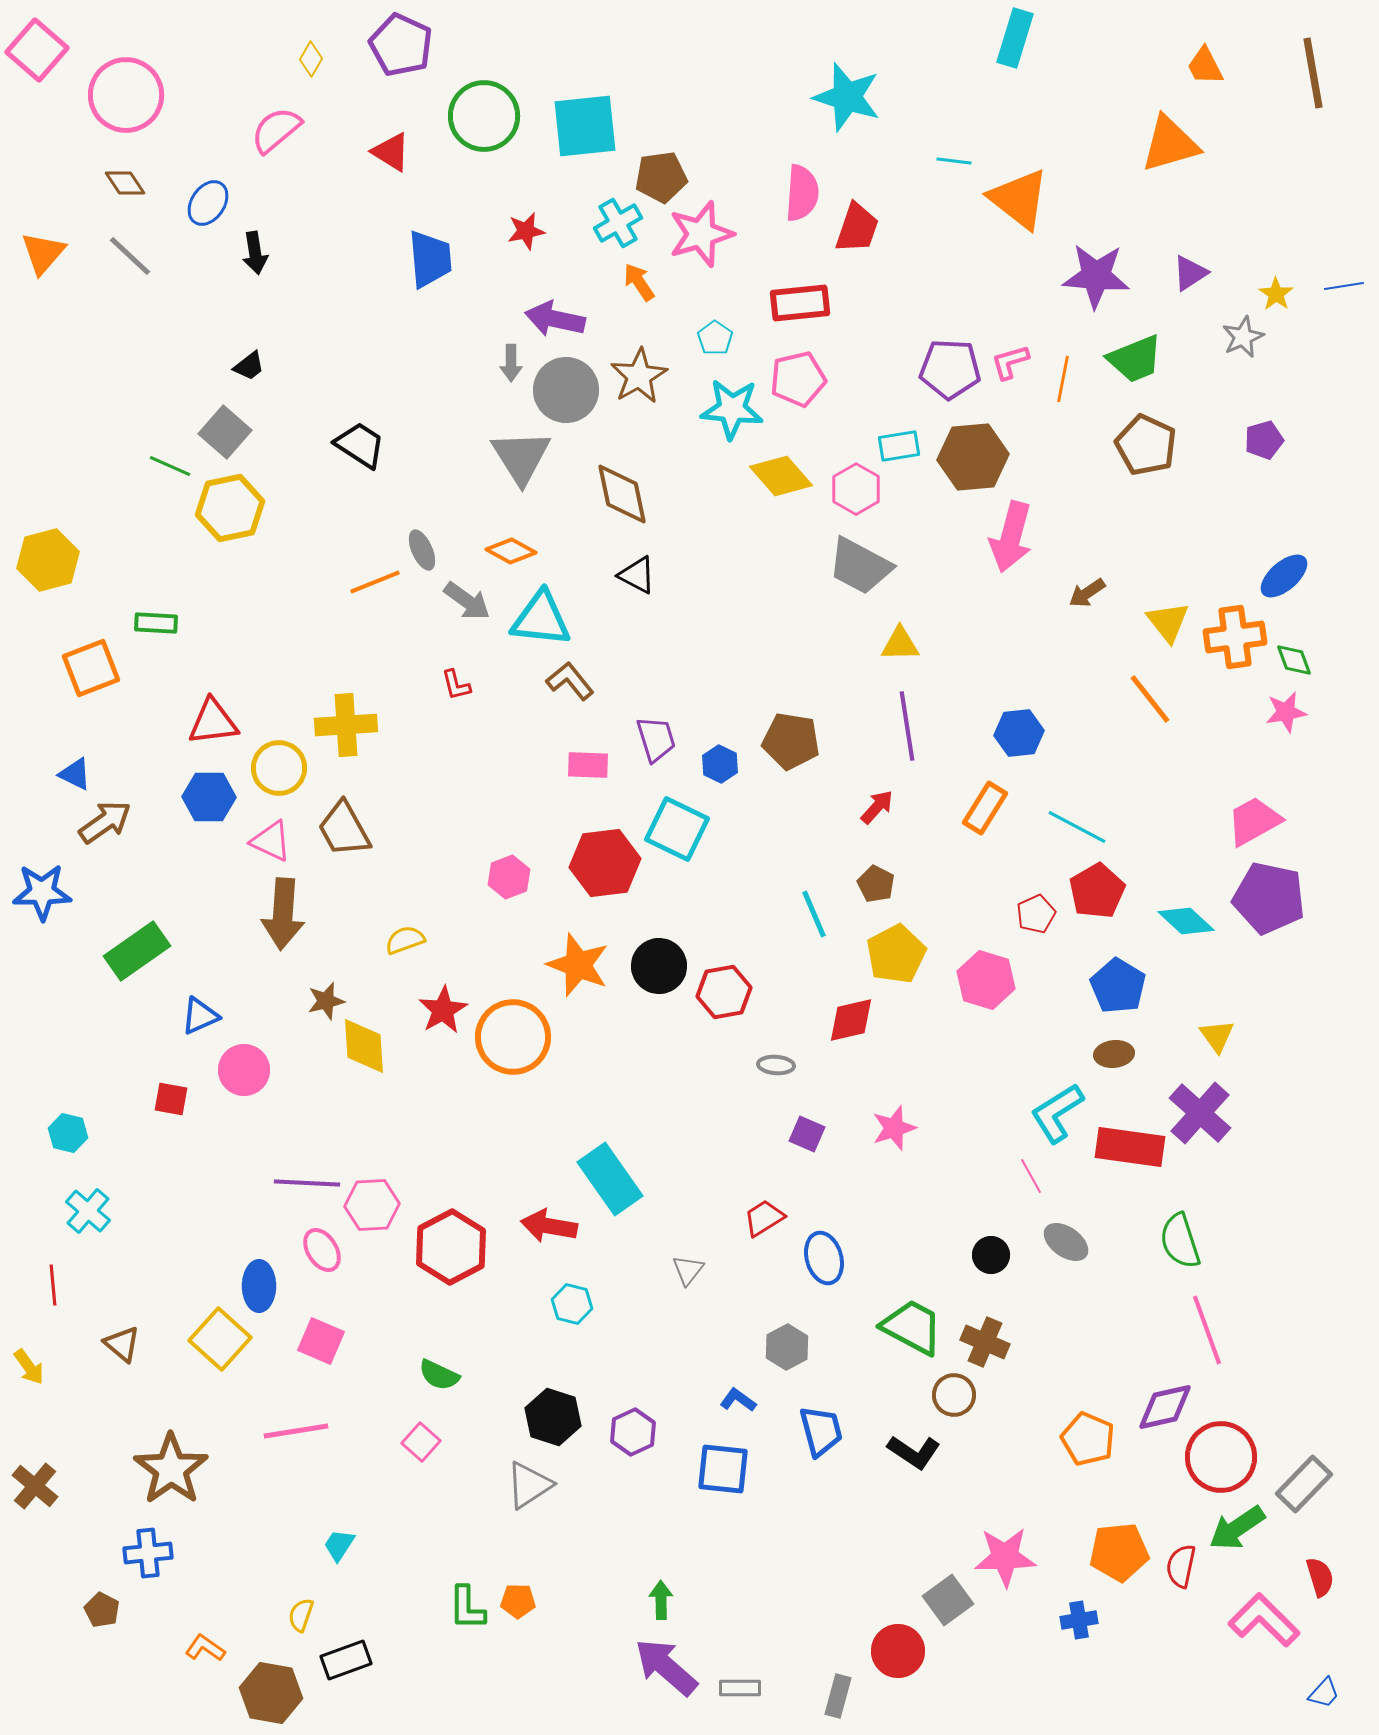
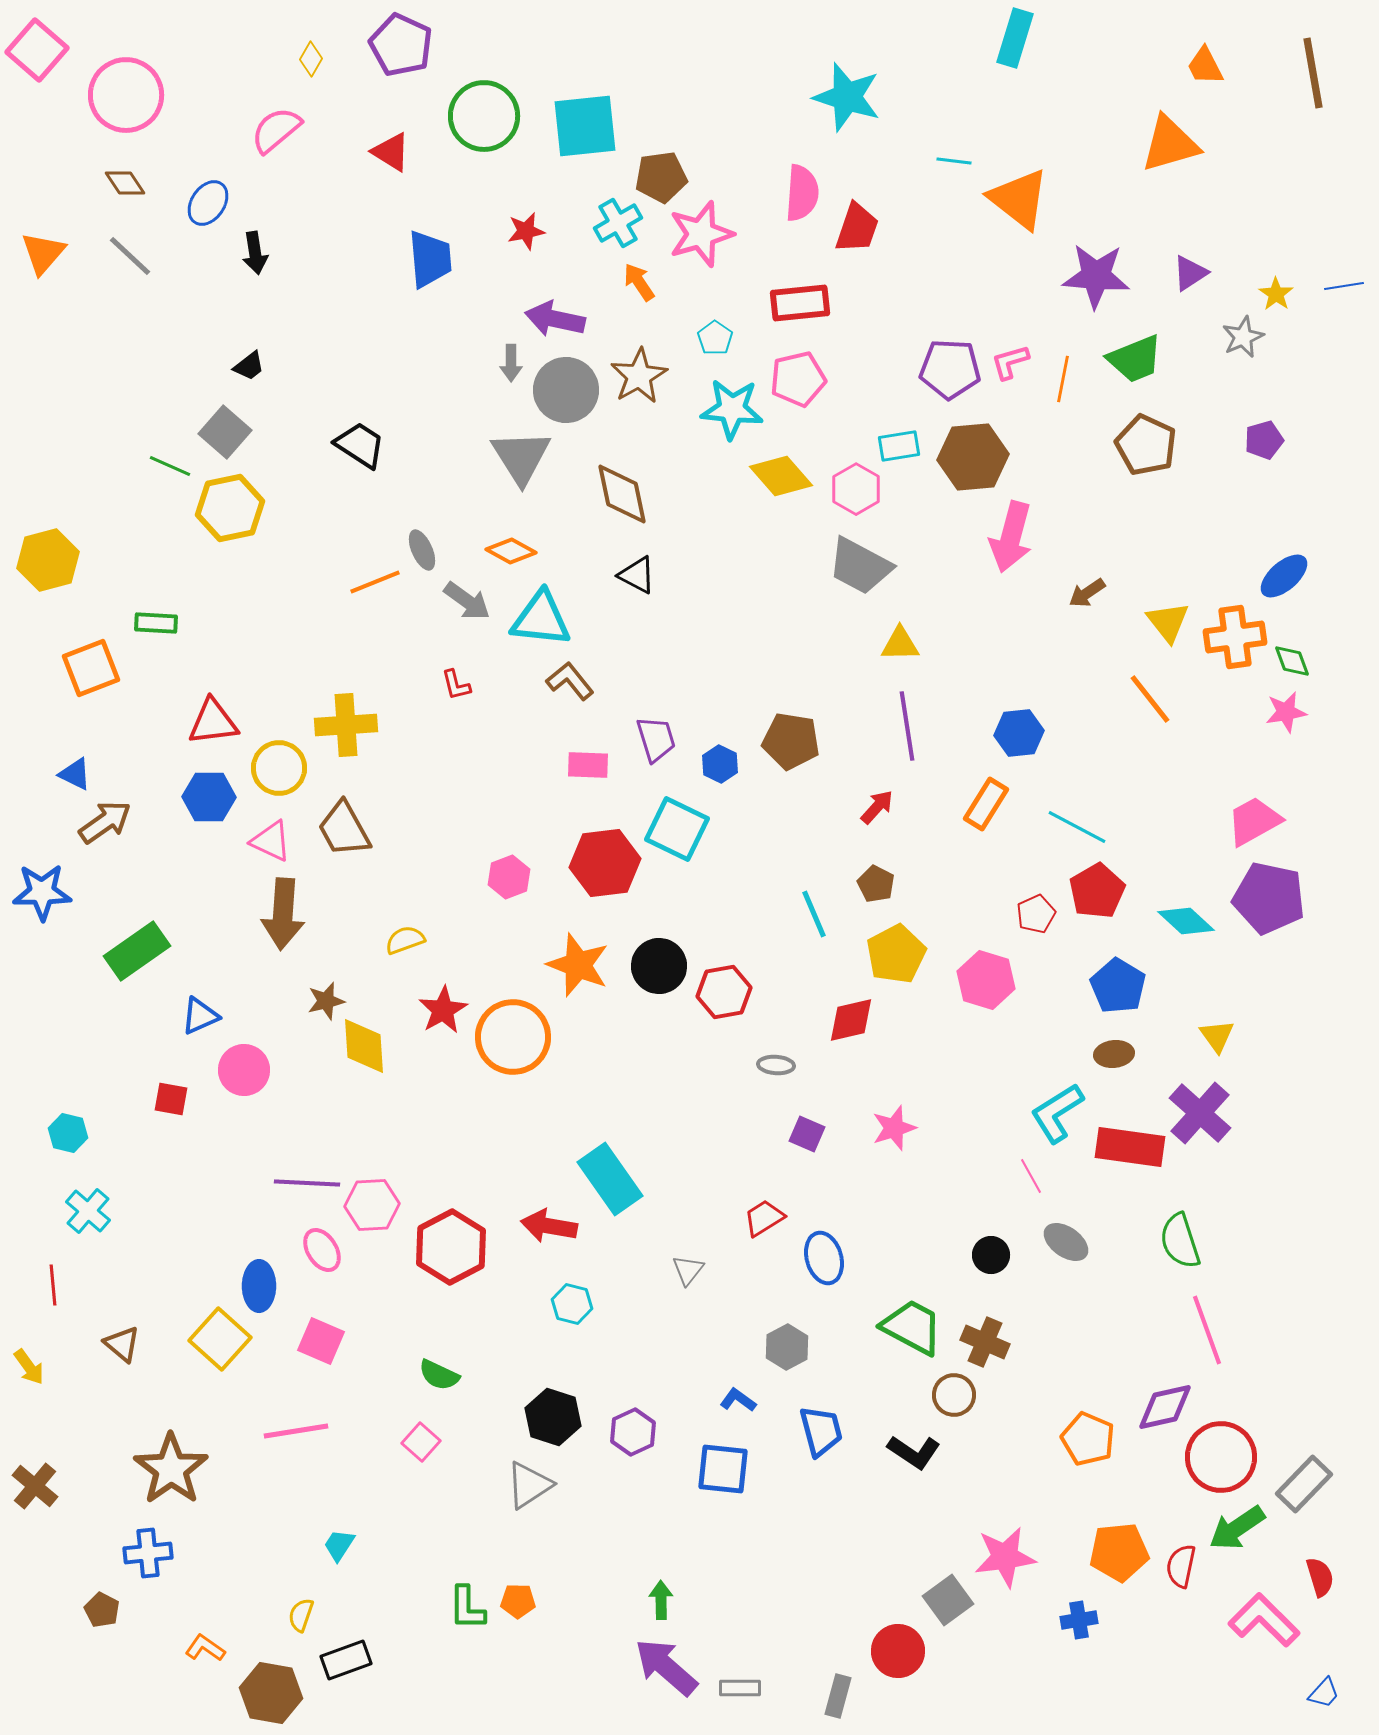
green diamond at (1294, 660): moved 2 px left, 1 px down
orange rectangle at (985, 808): moved 1 px right, 4 px up
pink star at (1005, 1557): rotated 6 degrees counterclockwise
